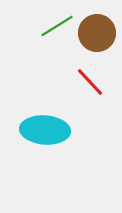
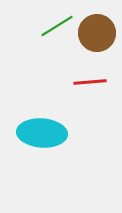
red line: rotated 52 degrees counterclockwise
cyan ellipse: moved 3 px left, 3 px down
